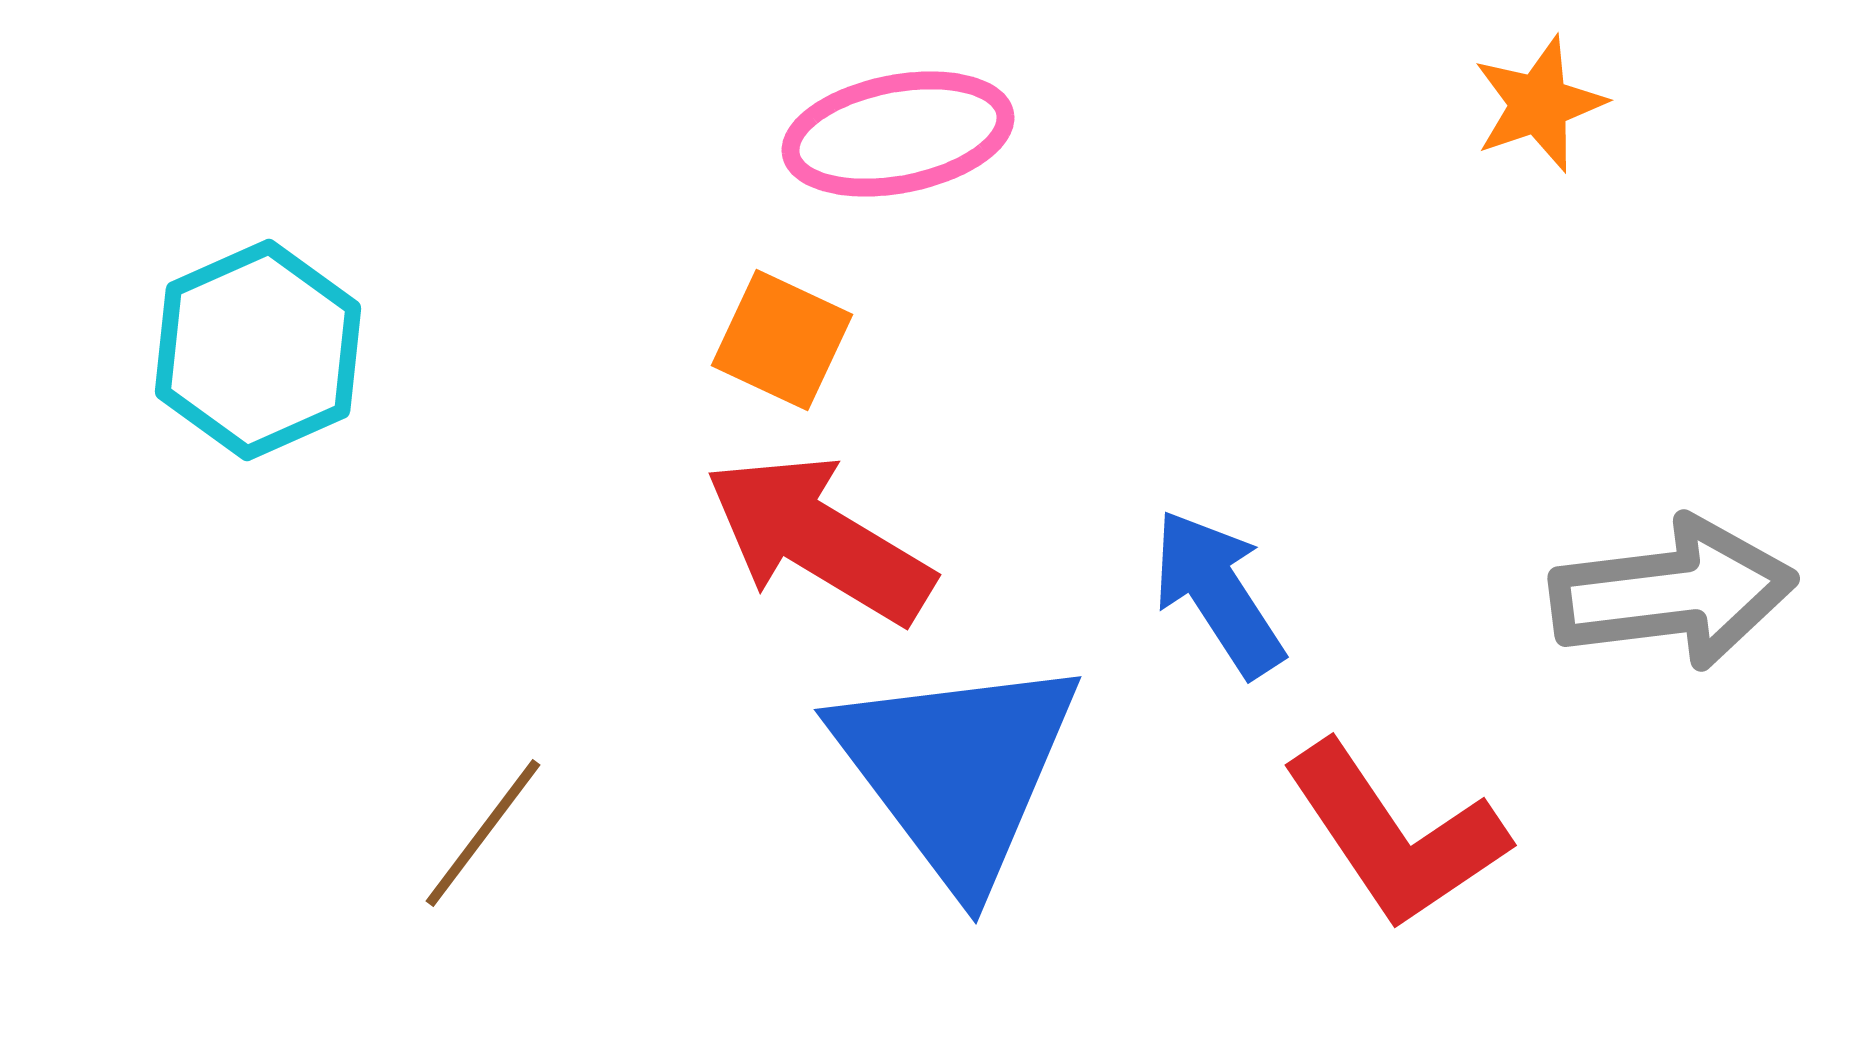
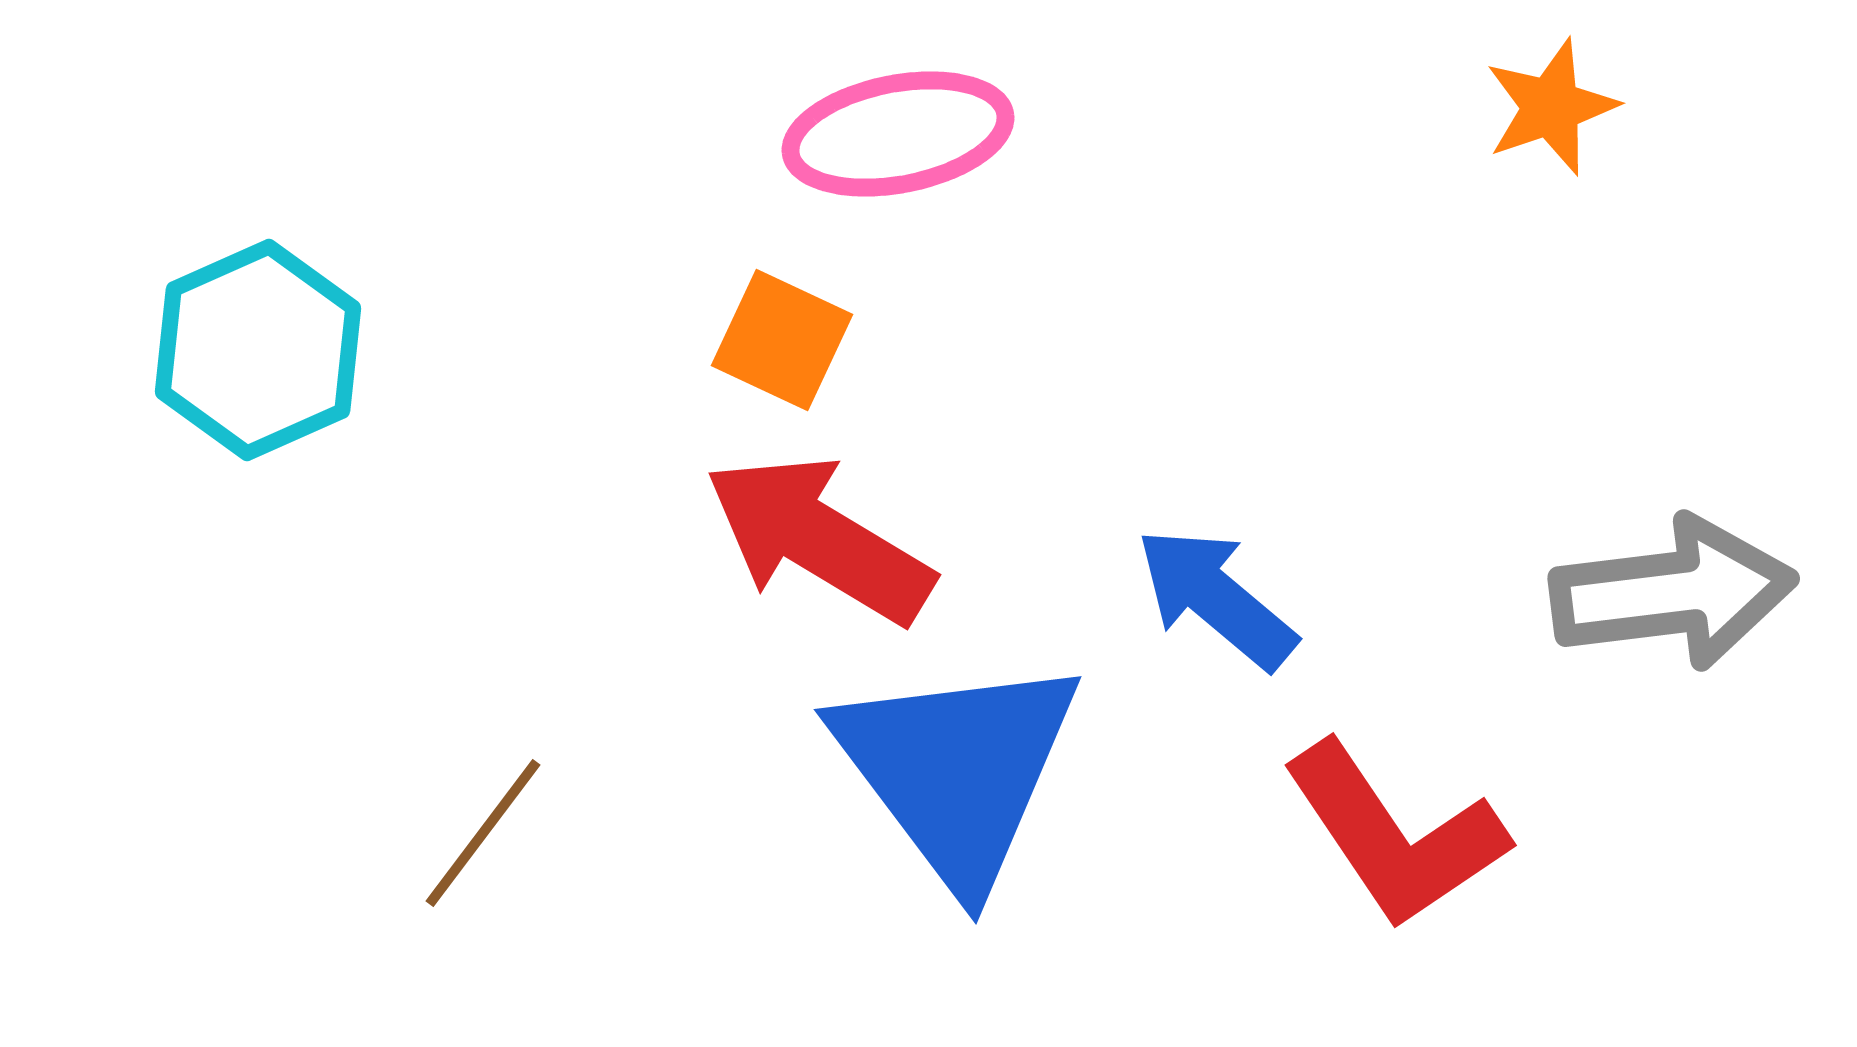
orange star: moved 12 px right, 3 px down
blue arrow: moved 2 px left, 5 px down; rotated 17 degrees counterclockwise
